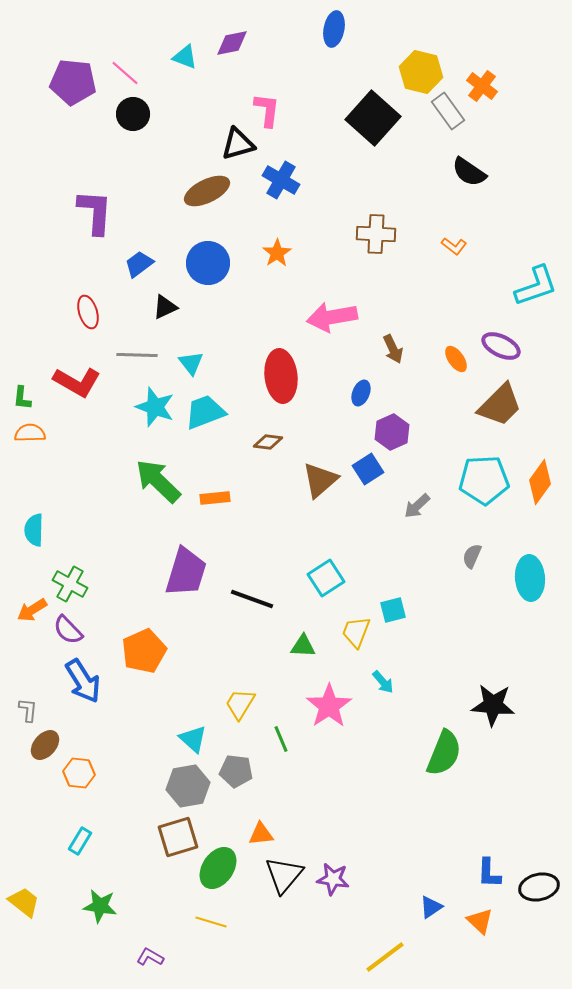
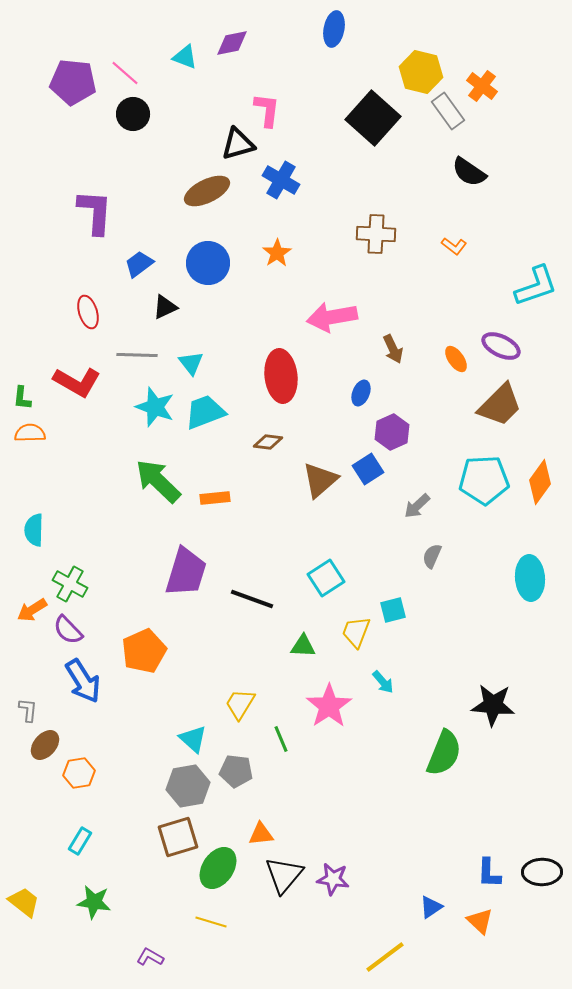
gray semicircle at (472, 556): moved 40 px left
orange hexagon at (79, 773): rotated 16 degrees counterclockwise
black ellipse at (539, 887): moved 3 px right, 15 px up; rotated 12 degrees clockwise
green star at (100, 906): moved 6 px left, 4 px up
